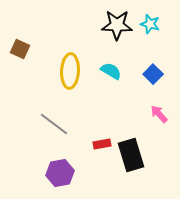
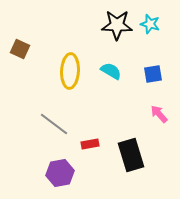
blue square: rotated 36 degrees clockwise
red rectangle: moved 12 px left
